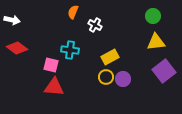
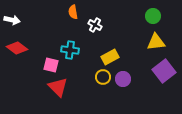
orange semicircle: rotated 32 degrees counterclockwise
yellow circle: moved 3 px left
red triangle: moved 4 px right; rotated 40 degrees clockwise
